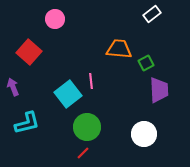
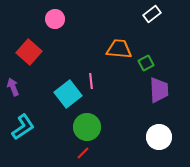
cyan L-shape: moved 4 px left, 4 px down; rotated 20 degrees counterclockwise
white circle: moved 15 px right, 3 px down
